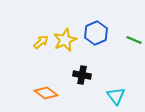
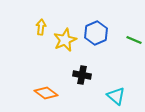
yellow arrow: moved 15 px up; rotated 42 degrees counterclockwise
cyan triangle: rotated 12 degrees counterclockwise
